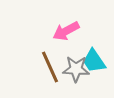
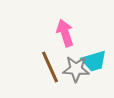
pink arrow: moved 1 px left, 2 px down; rotated 100 degrees clockwise
cyan trapezoid: rotated 72 degrees counterclockwise
